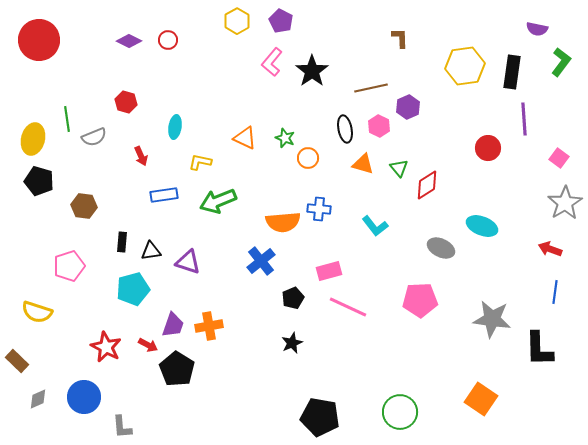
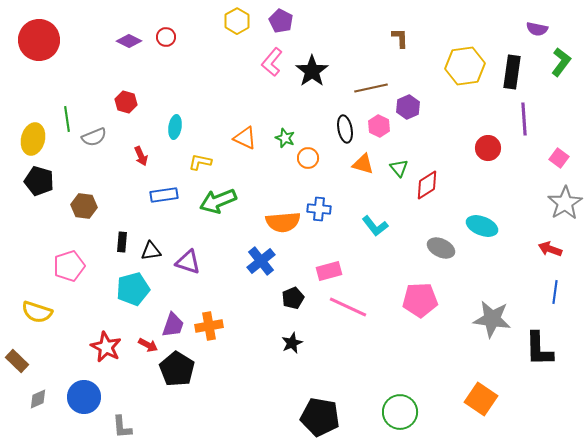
red circle at (168, 40): moved 2 px left, 3 px up
